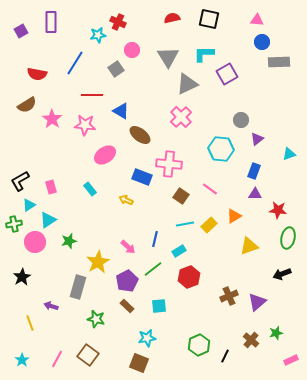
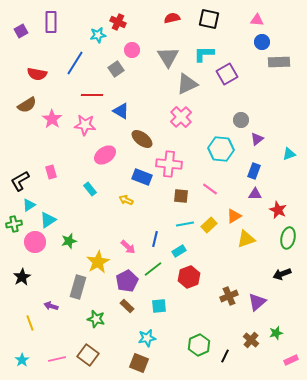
brown ellipse at (140, 135): moved 2 px right, 4 px down
pink rectangle at (51, 187): moved 15 px up
brown square at (181, 196): rotated 28 degrees counterclockwise
red star at (278, 210): rotated 18 degrees clockwise
yellow triangle at (249, 246): moved 3 px left, 7 px up
pink line at (57, 359): rotated 48 degrees clockwise
